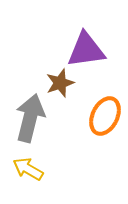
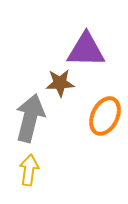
purple triangle: rotated 9 degrees clockwise
brown star: rotated 16 degrees clockwise
yellow arrow: moved 1 px right, 1 px down; rotated 68 degrees clockwise
